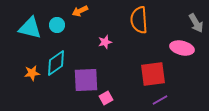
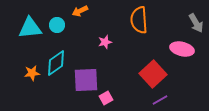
cyan triangle: rotated 20 degrees counterclockwise
pink ellipse: moved 1 px down
red square: rotated 36 degrees counterclockwise
